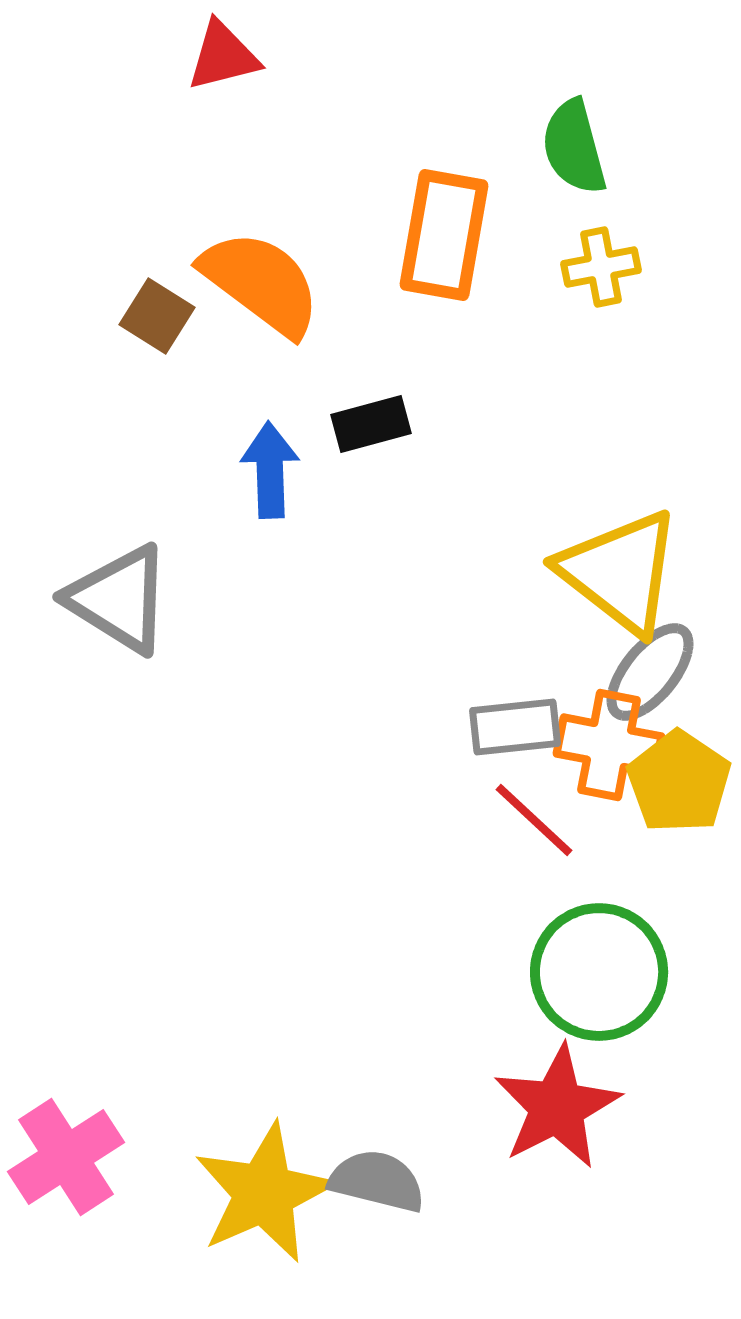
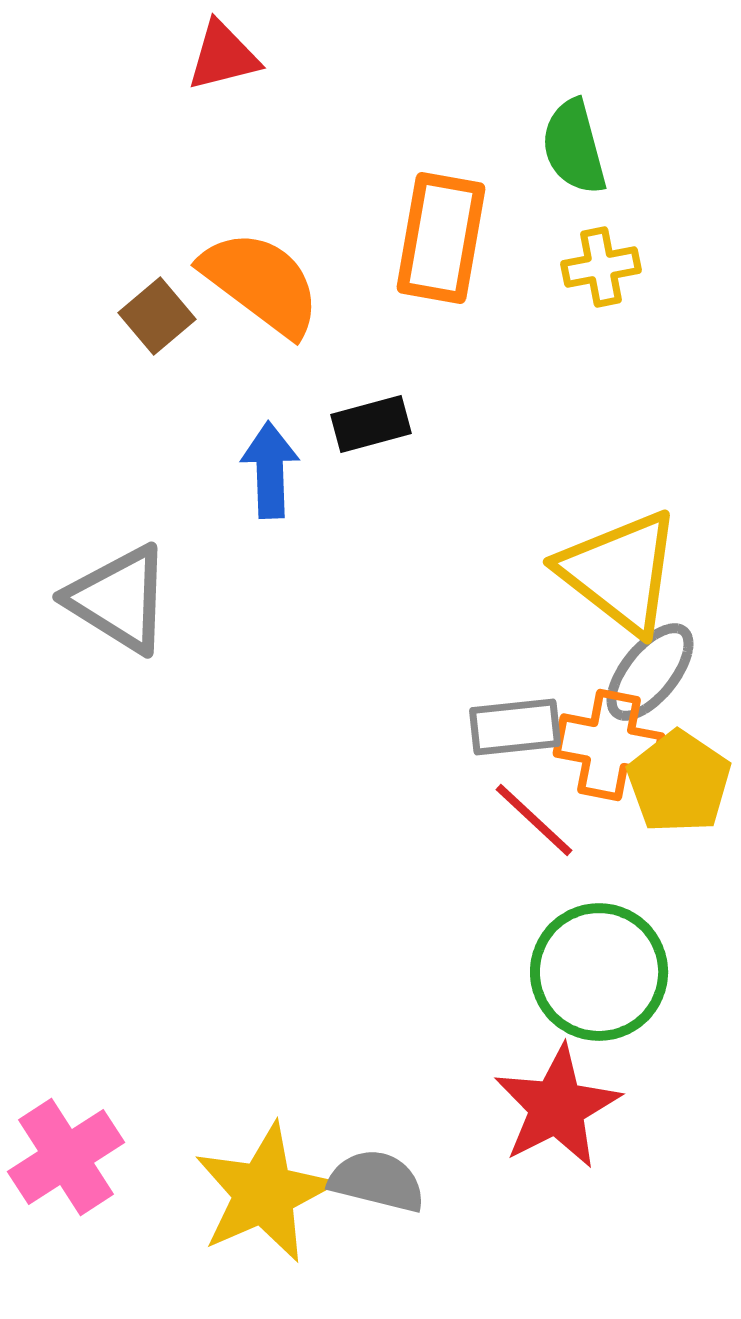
orange rectangle: moved 3 px left, 3 px down
brown square: rotated 18 degrees clockwise
